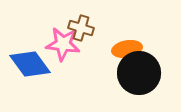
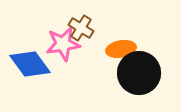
brown cross: rotated 15 degrees clockwise
pink star: rotated 16 degrees counterclockwise
orange ellipse: moved 6 px left
